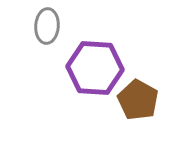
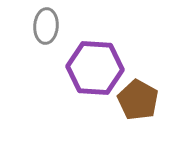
gray ellipse: moved 1 px left
